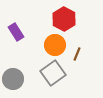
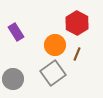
red hexagon: moved 13 px right, 4 px down
